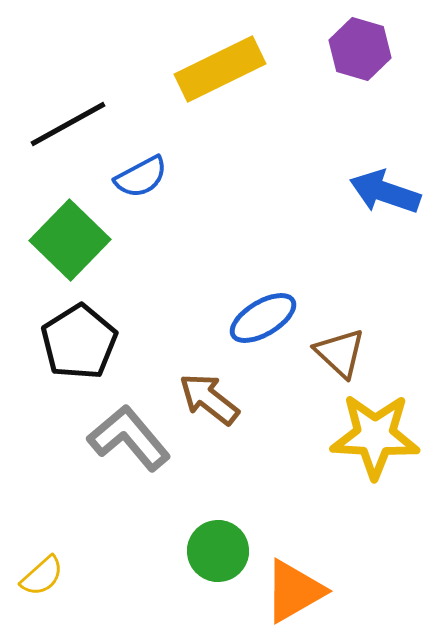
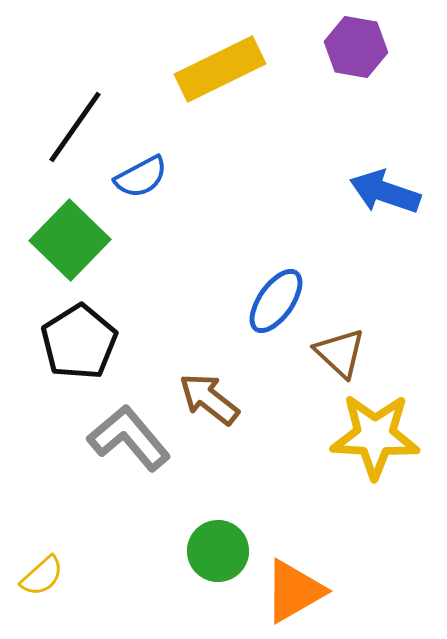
purple hexagon: moved 4 px left, 2 px up; rotated 6 degrees counterclockwise
black line: moved 7 px right, 3 px down; rotated 26 degrees counterclockwise
blue ellipse: moved 13 px right, 17 px up; rotated 24 degrees counterclockwise
